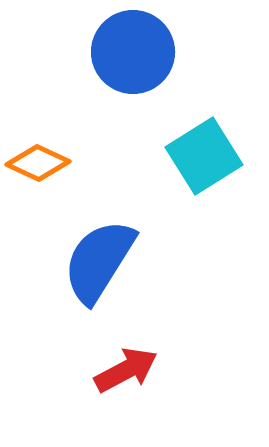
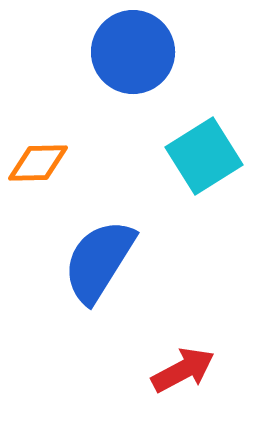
orange diamond: rotated 26 degrees counterclockwise
red arrow: moved 57 px right
